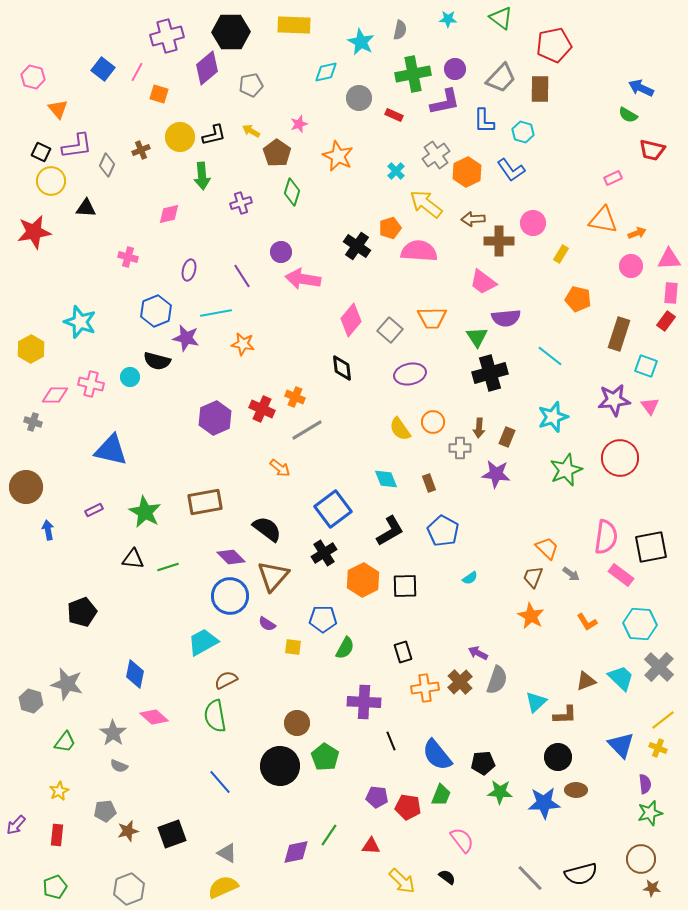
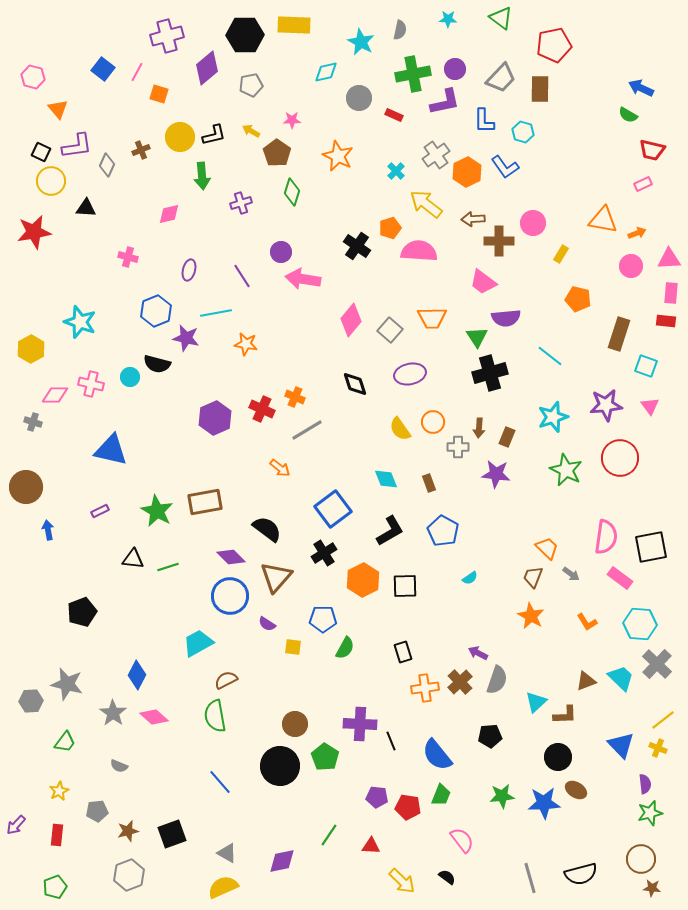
black hexagon at (231, 32): moved 14 px right, 3 px down
pink star at (299, 124): moved 7 px left, 4 px up; rotated 18 degrees clockwise
blue L-shape at (511, 170): moved 6 px left, 3 px up
pink rectangle at (613, 178): moved 30 px right, 6 px down
red rectangle at (666, 321): rotated 60 degrees clockwise
orange star at (243, 344): moved 3 px right
black semicircle at (157, 361): moved 3 px down
black diamond at (342, 368): moved 13 px right, 16 px down; rotated 12 degrees counterclockwise
purple star at (614, 400): moved 8 px left, 5 px down
gray cross at (460, 448): moved 2 px left, 1 px up
green star at (566, 470): rotated 24 degrees counterclockwise
purple rectangle at (94, 510): moved 6 px right, 1 px down
green star at (145, 512): moved 12 px right, 1 px up
pink rectangle at (621, 575): moved 1 px left, 3 px down
brown triangle at (273, 576): moved 3 px right, 1 px down
cyan trapezoid at (203, 642): moved 5 px left, 1 px down
gray cross at (659, 667): moved 2 px left, 3 px up
blue diamond at (135, 674): moved 2 px right, 1 px down; rotated 16 degrees clockwise
gray hexagon at (31, 701): rotated 20 degrees counterclockwise
purple cross at (364, 702): moved 4 px left, 22 px down
brown circle at (297, 723): moved 2 px left, 1 px down
gray star at (113, 733): moved 20 px up
black pentagon at (483, 763): moved 7 px right, 27 px up
brown ellipse at (576, 790): rotated 30 degrees clockwise
green star at (500, 792): moved 2 px right, 4 px down; rotated 10 degrees counterclockwise
gray pentagon at (105, 811): moved 8 px left
purple diamond at (296, 852): moved 14 px left, 9 px down
gray line at (530, 878): rotated 28 degrees clockwise
gray hexagon at (129, 889): moved 14 px up
